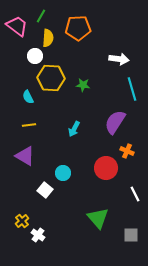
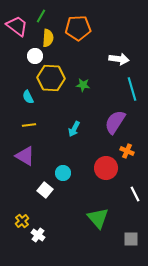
gray square: moved 4 px down
